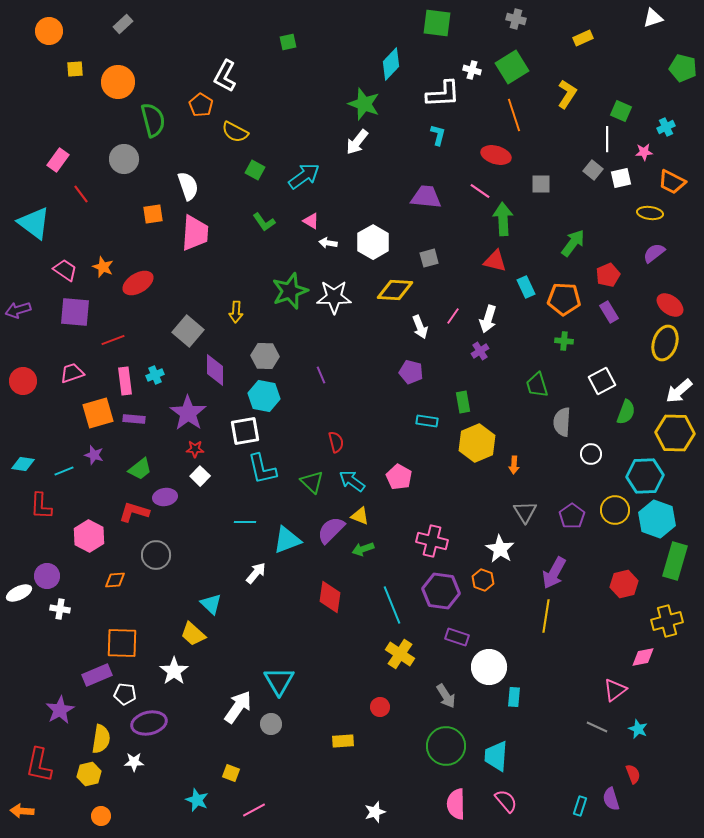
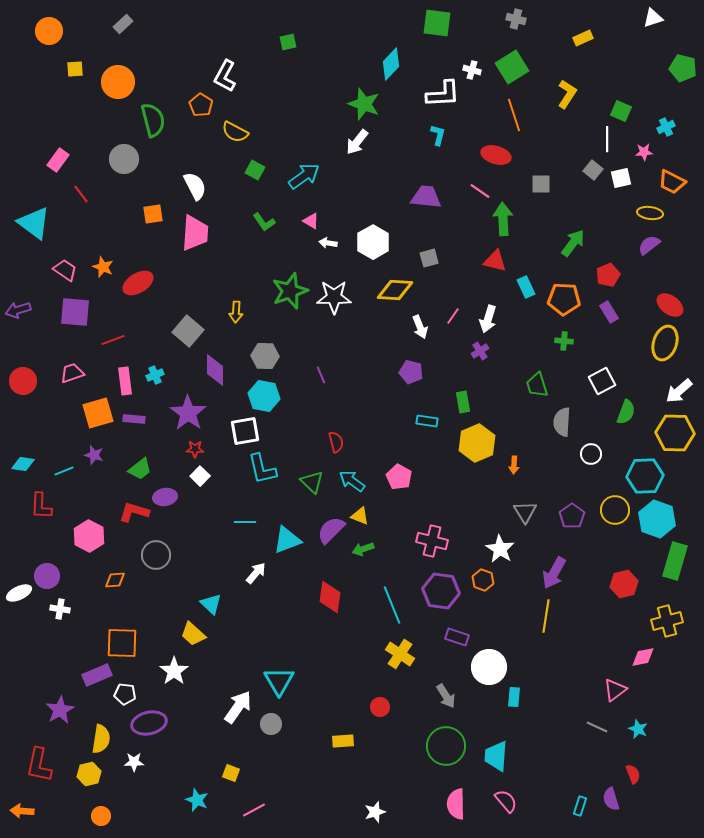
white semicircle at (188, 186): moved 7 px right; rotated 8 degrees counterclockwise
purple semicircle at (654, 253): moved 5 px left, 8 px up
